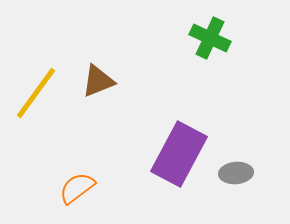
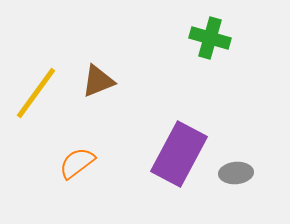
green cross: rotated 9 degrees counterclockwise
orange semicircle: moved 25 px up
